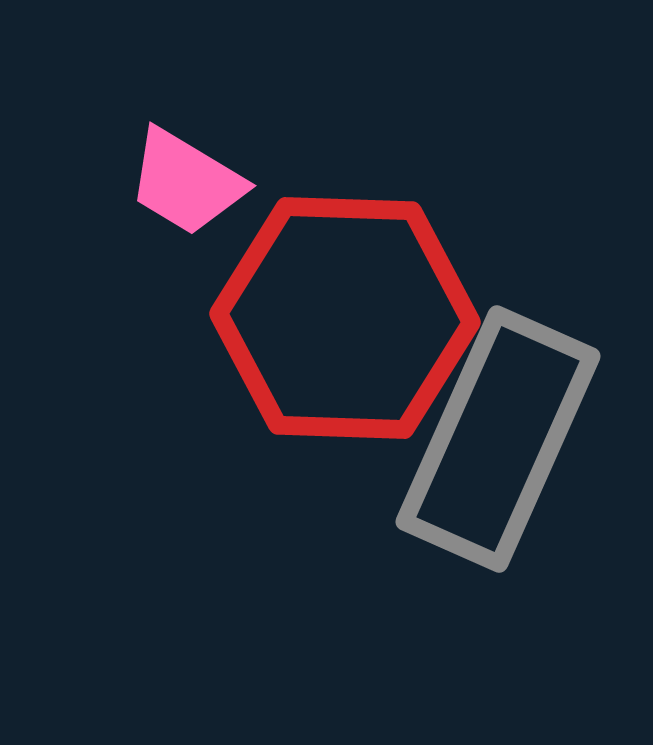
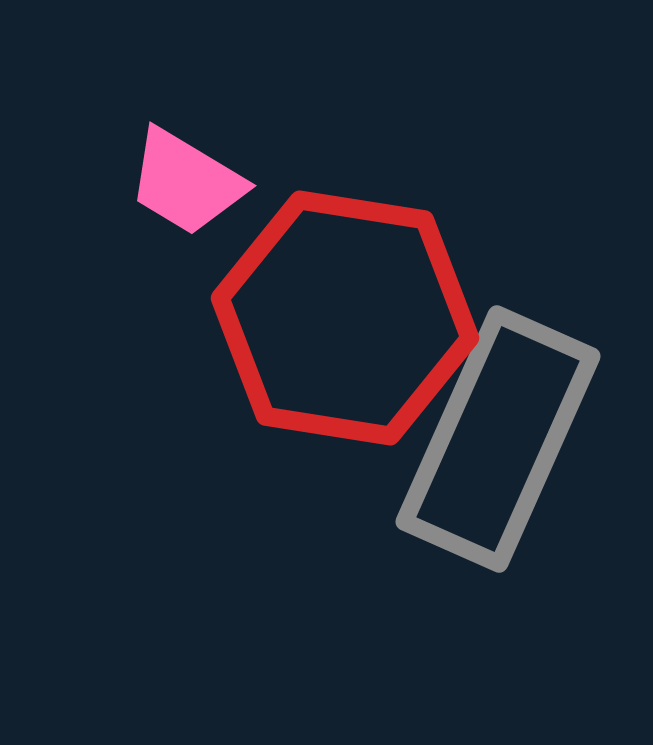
red hexagon: rotated 7 degrees clockwise
